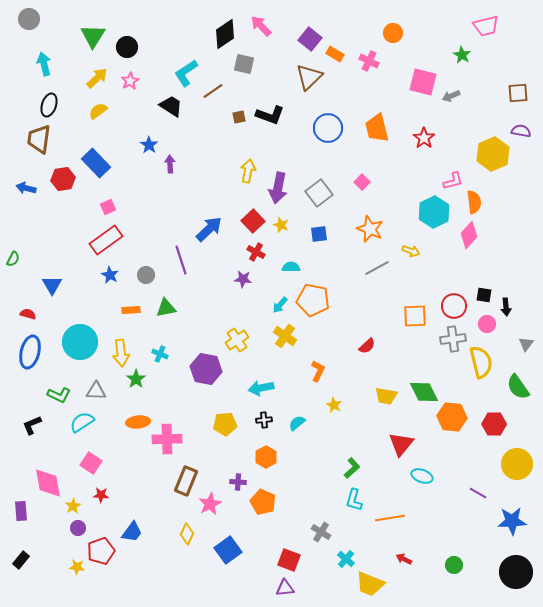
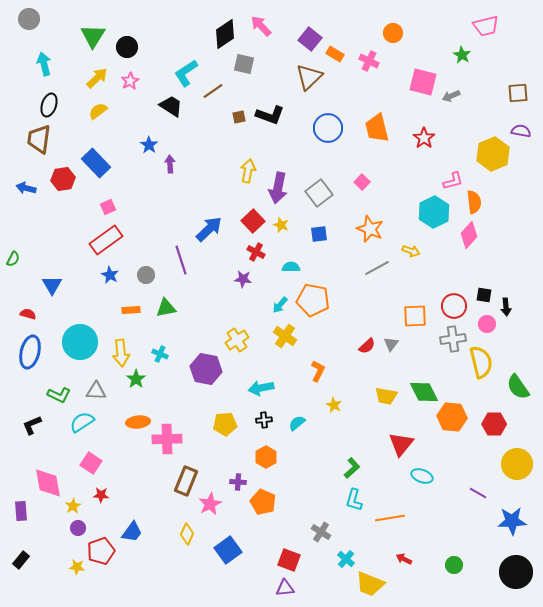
gray triangle at (526, 344): moved 135 px left
